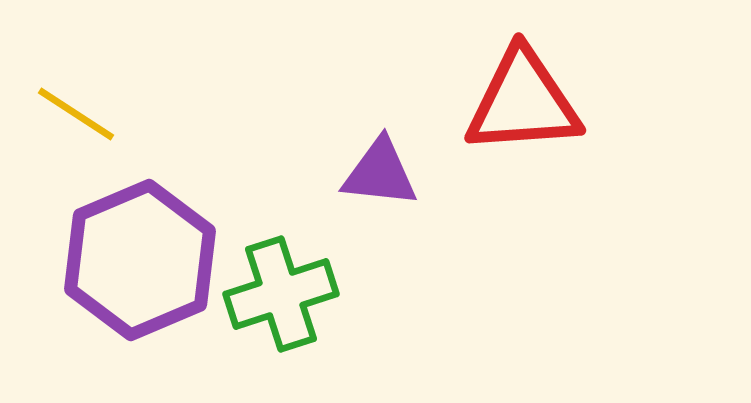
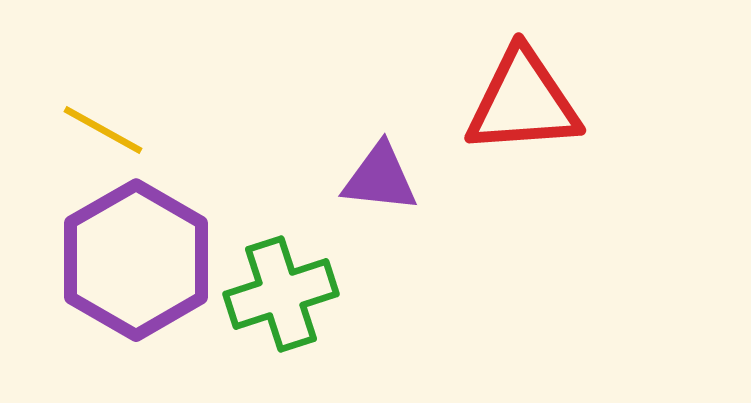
yellow line: moved 27 px right, 16 px down; rotated 4 degrees counterclockwise
purple triangle: moved 5 px down
purple hexagon: moved 4 px left; rotated 7 degrees counterclockwise
